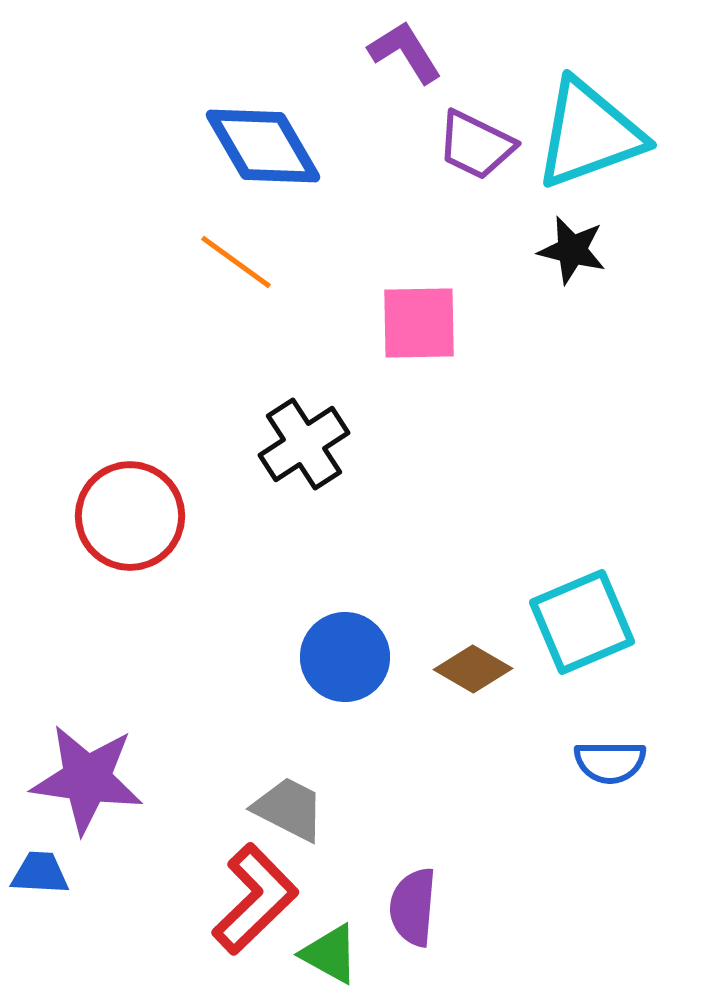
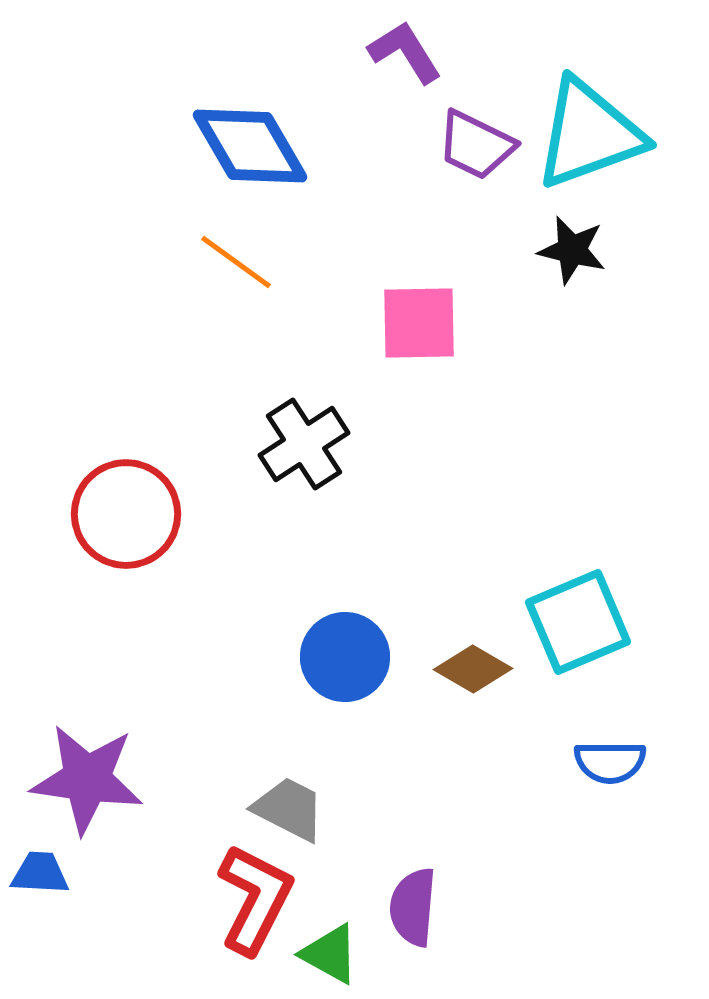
blue diamond: moved 13 px left
red circle: moved 4 px left, 2 px up
cyan square: moved 4 px left
red L-shape: rotated 19 degrees counterclockwise
